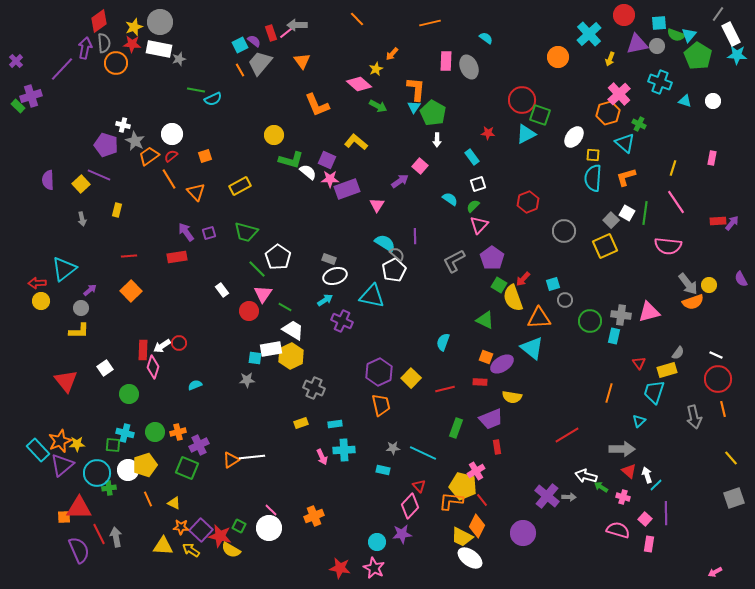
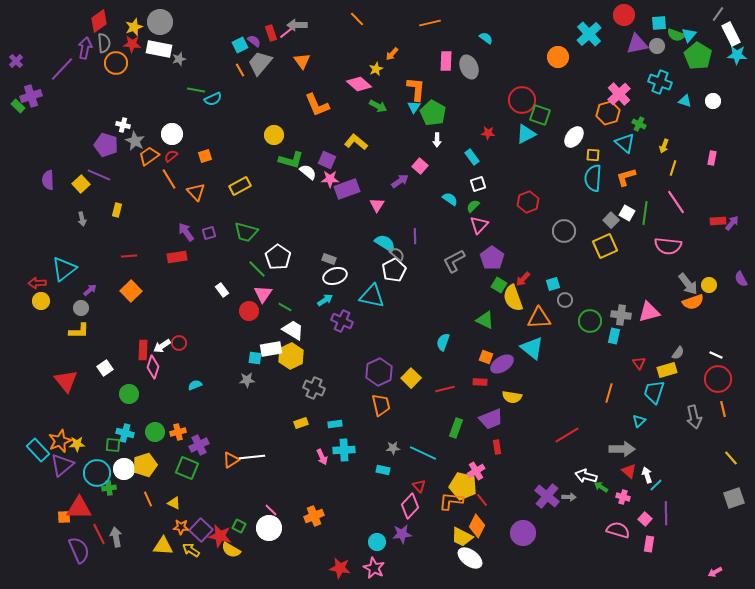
yellow arrow at (610, 59): moved 54 px right, 87 px down
white circle at (128, 470): moved 4 px left, 1 px up
